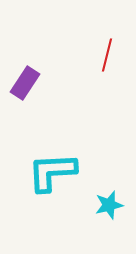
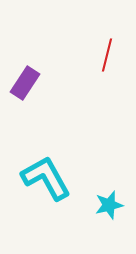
cyan L-shape: moved 6 px left, 6 px down; rotated 64 degrees clockwise
